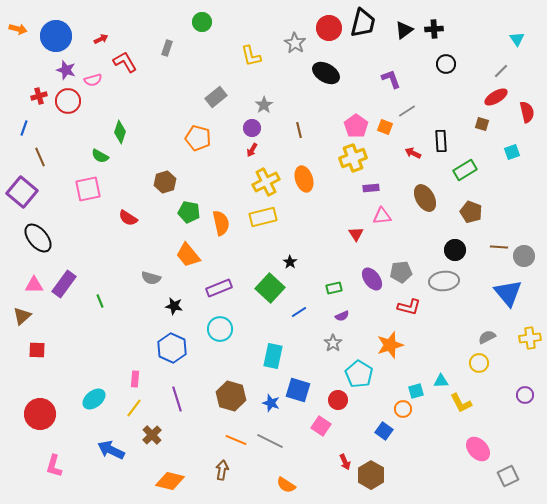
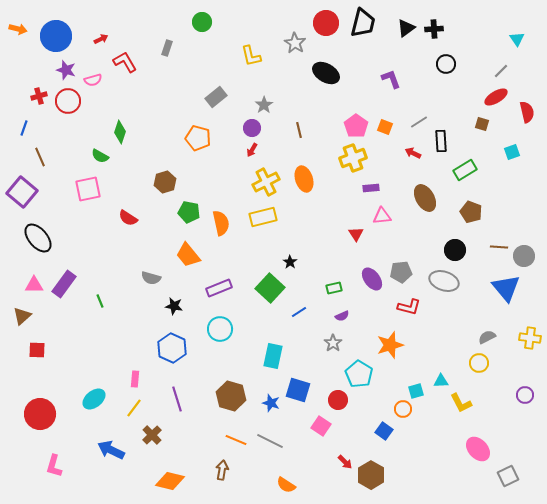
red circle at (329, 28): moved 3 px left, 5 px up
black triangle at (404, 30): moved 2 px right, 2 px up
gray line at (407, 111): moved 12 px right, 11 px down
gray ellipse at (444, 281): rotated 24 degrees clockwise
blue triangle at (508, 293): moved 2 px left, 5 px up
yellow cross at (530, 338): rotated 15 degrees clockwise
red arrow at (345, 462): rotated 21 degrees counterclockwise
